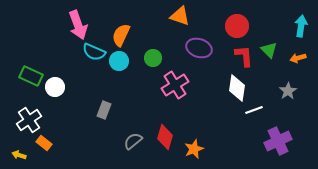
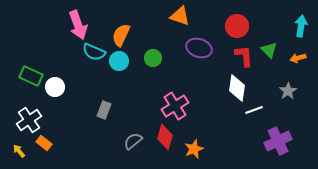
pink cross: moved 21 px down
yellow arrow: moved 4 px up; rotated 32 degrees clockwise
